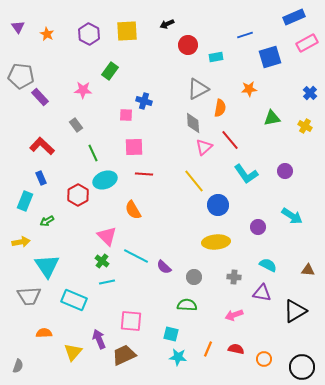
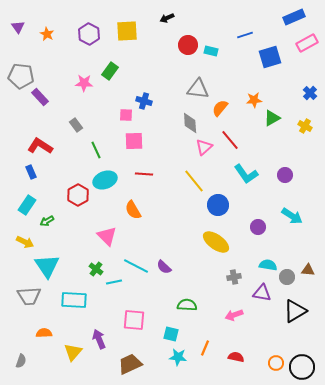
black arrow at (167, 24): moved 6 px up
cyan rectangle at (216, 57): moved 5 px left, 6 px up; rotated 24 degrees clockwise
gray triangle at (198, 89): rotated 35 degrees clockwise
orange star at (249, 89): moved 5 px right, 11 px down
pink star at (83, 90): moved 1 px right, 7 px up
orange semicircle at (220, 108): rotated 150 degrees counterclockwise
green triangle at (272, 118): rotated 18 degrees counterclockwise
gray diamond at (193, 123): moved 3 px left
red L-shape at (42, 146): moved 2 px left; rotated 10 degrees counterclockwise
pink square at (134, 147): moved 6 px up
green line at (93, 153): moved 3 px right, 3 px up
purple circle at (285, 171): moved 4 px down
blue rectangle at (41, 178): moved 10 px left, 6 px up
cyan rectangle at (25, 201): moved 2 px right, 4 px down; rotated 12 degrees clockwise
yellow arrow at (21, 242): moved 4 px right; rotated 36 degrees clockwise
yellow ellipse at (216, 242): rotated 40 degrees clockwise
cyan line at (136, 256): moved 10 px down
green cross at (102, 261): moved 6 px left, 8 px down
cyan semicircle at (268, 265): rotated 18 degrees counterclockwise
gray circle at (194, 277): moved 93 px right
gray cross at (234, 277): rotated 16 degrees counterclockwise
cyan line at (107, 282): moved 7 px right
cyan rectangle at (74, 300): rotated 20 degrees counterclockwise
pink square at (131, 321): moved 3 px right, 1 px up
orange line at (208, 349): moved 3 px left, 1 px up
red semicircle at (236, 349): moved 8 px down
brown trapezoid at (124, 355): moved 6 px right, 9 px down
orange circle at (264, 359): moved 12 px right, 4 px down
gray semicircle at (18, 366): moved 3 px right, 5 px up
